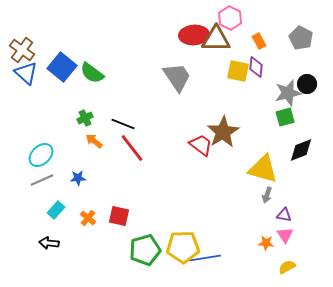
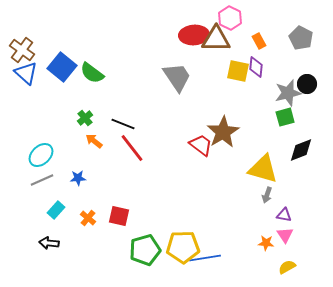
green cross: rotated 14 degrees counterclockwise
